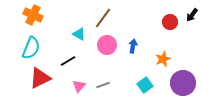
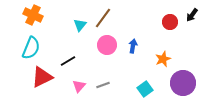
cyan triangle: moved 1 px right, 9 px up; rotated 40 degrees clockwise
red triangle: moved 2 px right, 1 px up
cyan square: moved 4 px down
